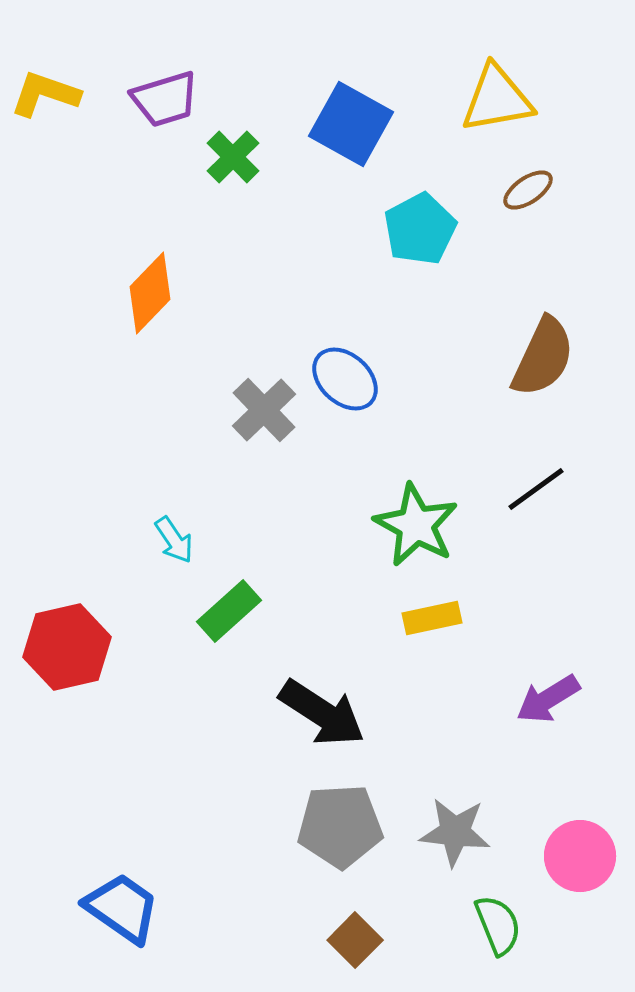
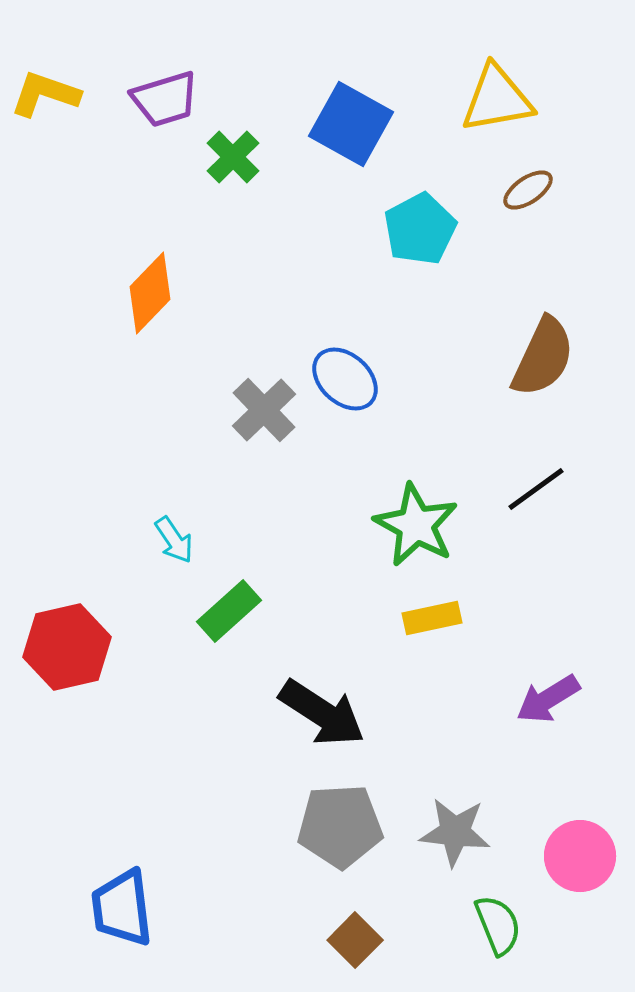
blue trapezoid: rotated 132 degrees counterclockwise
